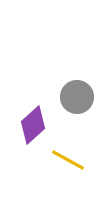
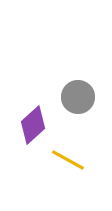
gray circle: moved 1 px right
